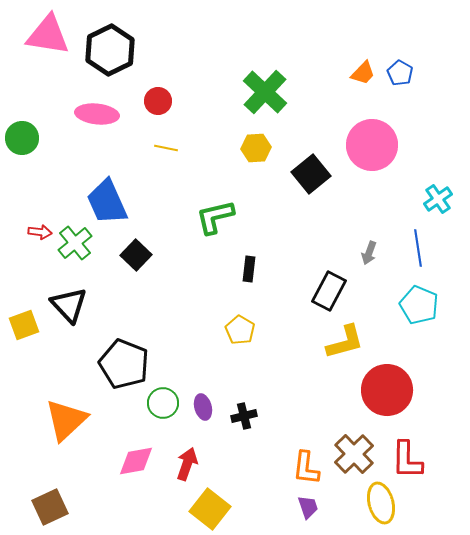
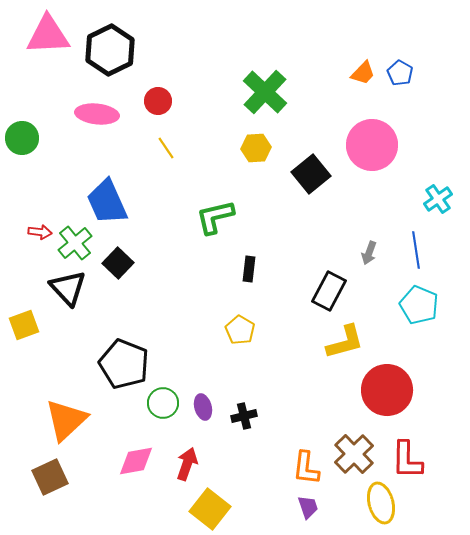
pink triangle at (48, 35): rotated 12 degrees counterclockwise
yellow line at (166, 148): rotated 45 degrees clockwise
blue line at (418, 248): moved 2 px left, 2 px down
black square at (136, 255): moved 18 px left, 8 px down
black triangle at (69, 305): moved 1 px left, 17 px up
brown square at (50, 507): moved 30 px up
